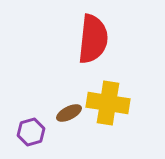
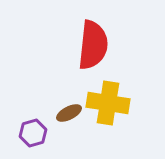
red semicircle: moved 6 px down
purple hexagon: moved 2 px right, 1 px down
